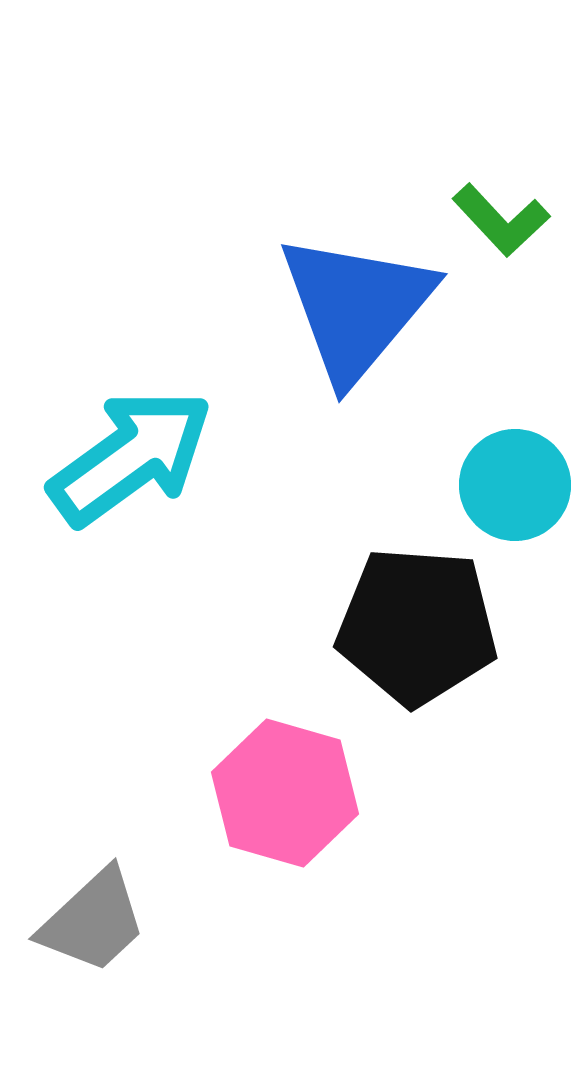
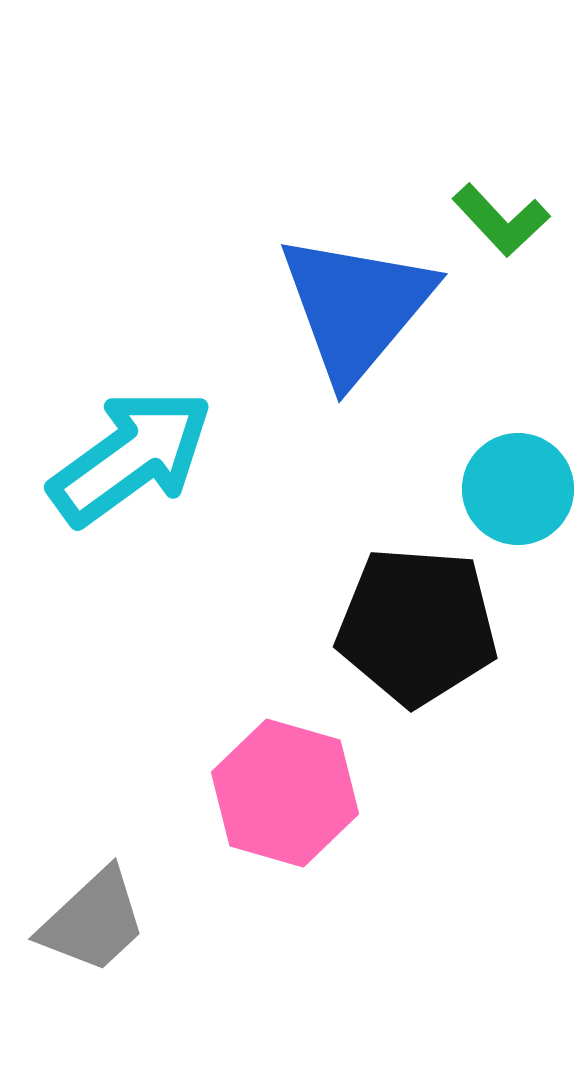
cyan circle: moved 3 px right, 4 px down
